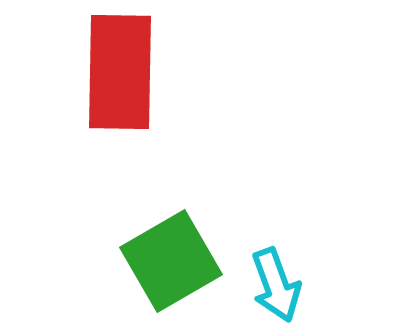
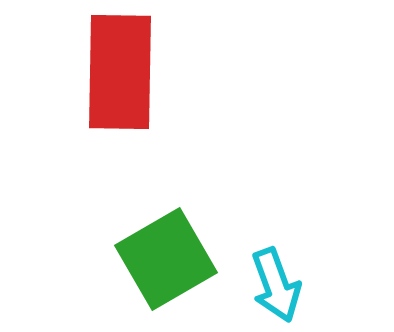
green square: moved 5 px left, 2 px up
